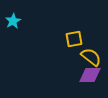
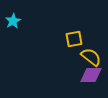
purple diamond: moved 1 px right
